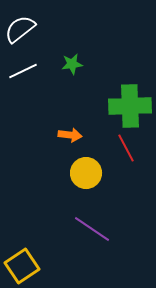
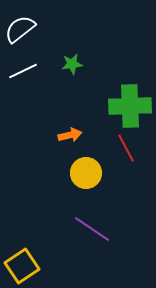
orange arrow: rotated 20 degrees counterclockwise
